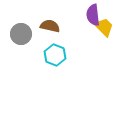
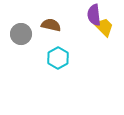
purple semicircle: moved 1 px right
brown semicircle: moved 1 px right, 1 px up
cyan hexagon: moved 3 px right, 3 px down; rotated 10 degrees clockwise
